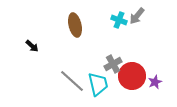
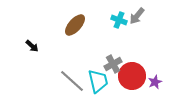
brown ellipse: rotated 55 degrees clockwise
cyan trapezoid: moved 3 px up
